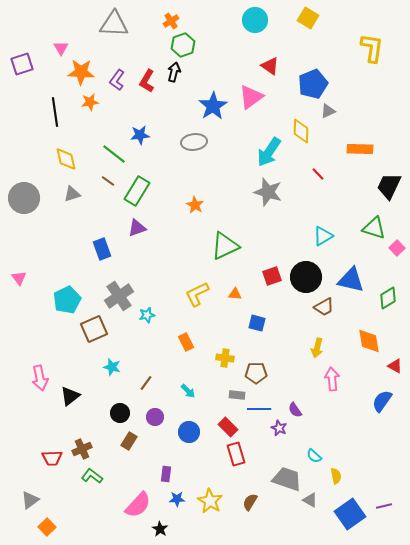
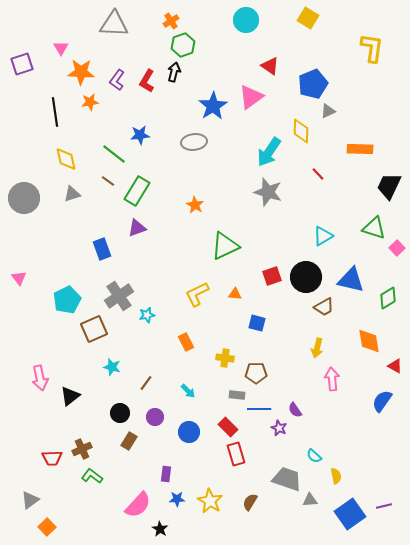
cyan circle at (255, 20): moved 9 px left
gray triangle at (310, 500): rotated 35 degrees counterclockwise
